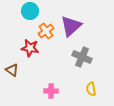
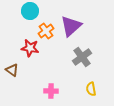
gray cross: rotated 30 degrees clockwise
